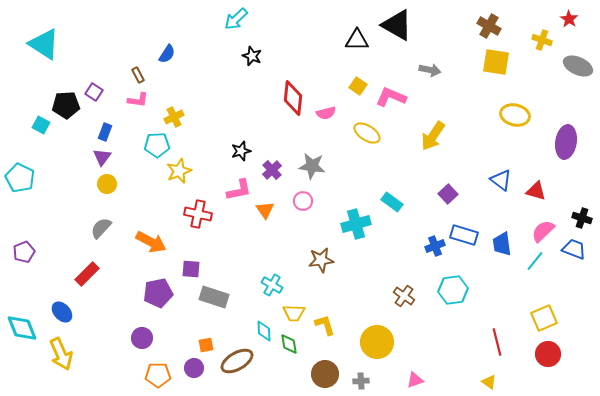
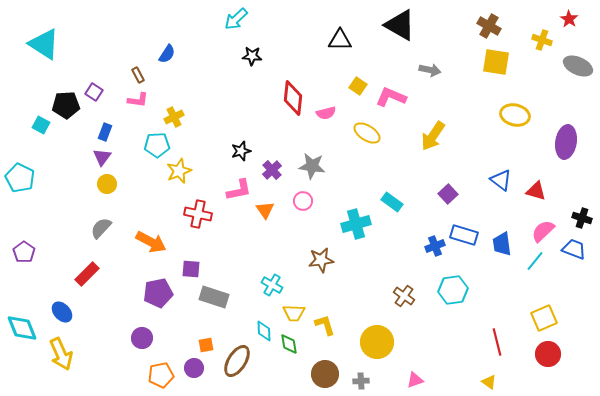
black triangle at (397, 25): moved 3 px right
black triangle at (357, 40): moved 17 px left
black star at (252, 56): rotated 18 degrees counterclockwise
purple pentagon at (24, 252): rotated 15 degrees counterclockwise
brown ellipse at (237, 361): rotated 28 degrees counterclockwise
orange pentagon at (158, 375): moved 3 px right; rotated 10 degrees counterclockwise
